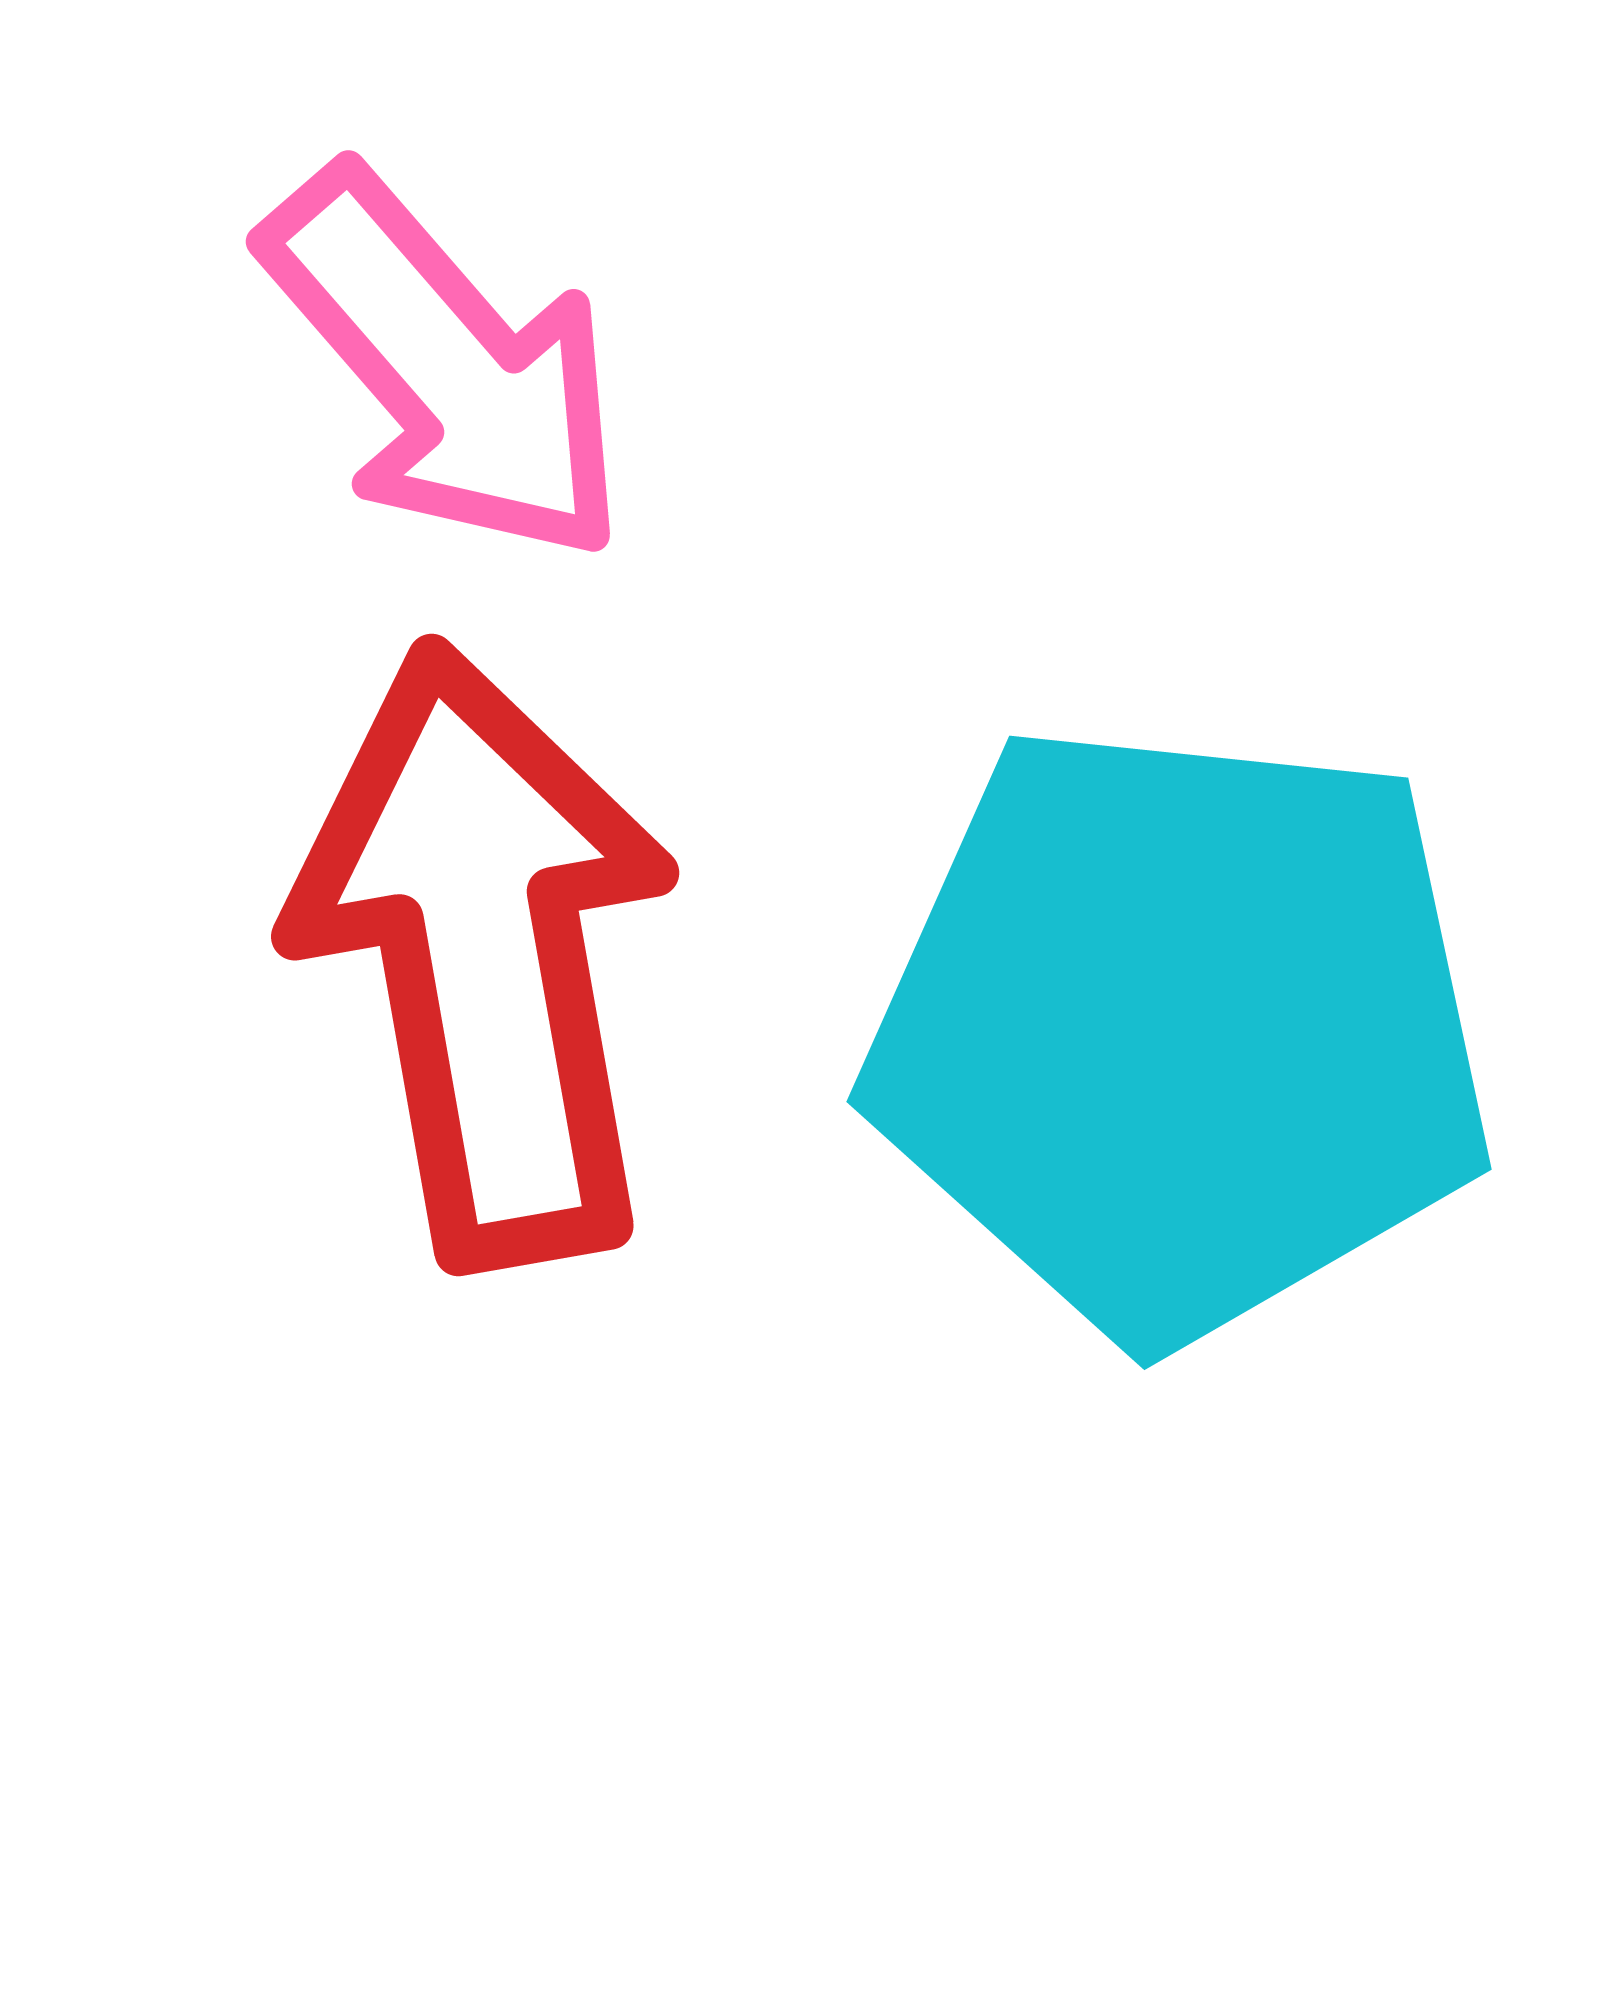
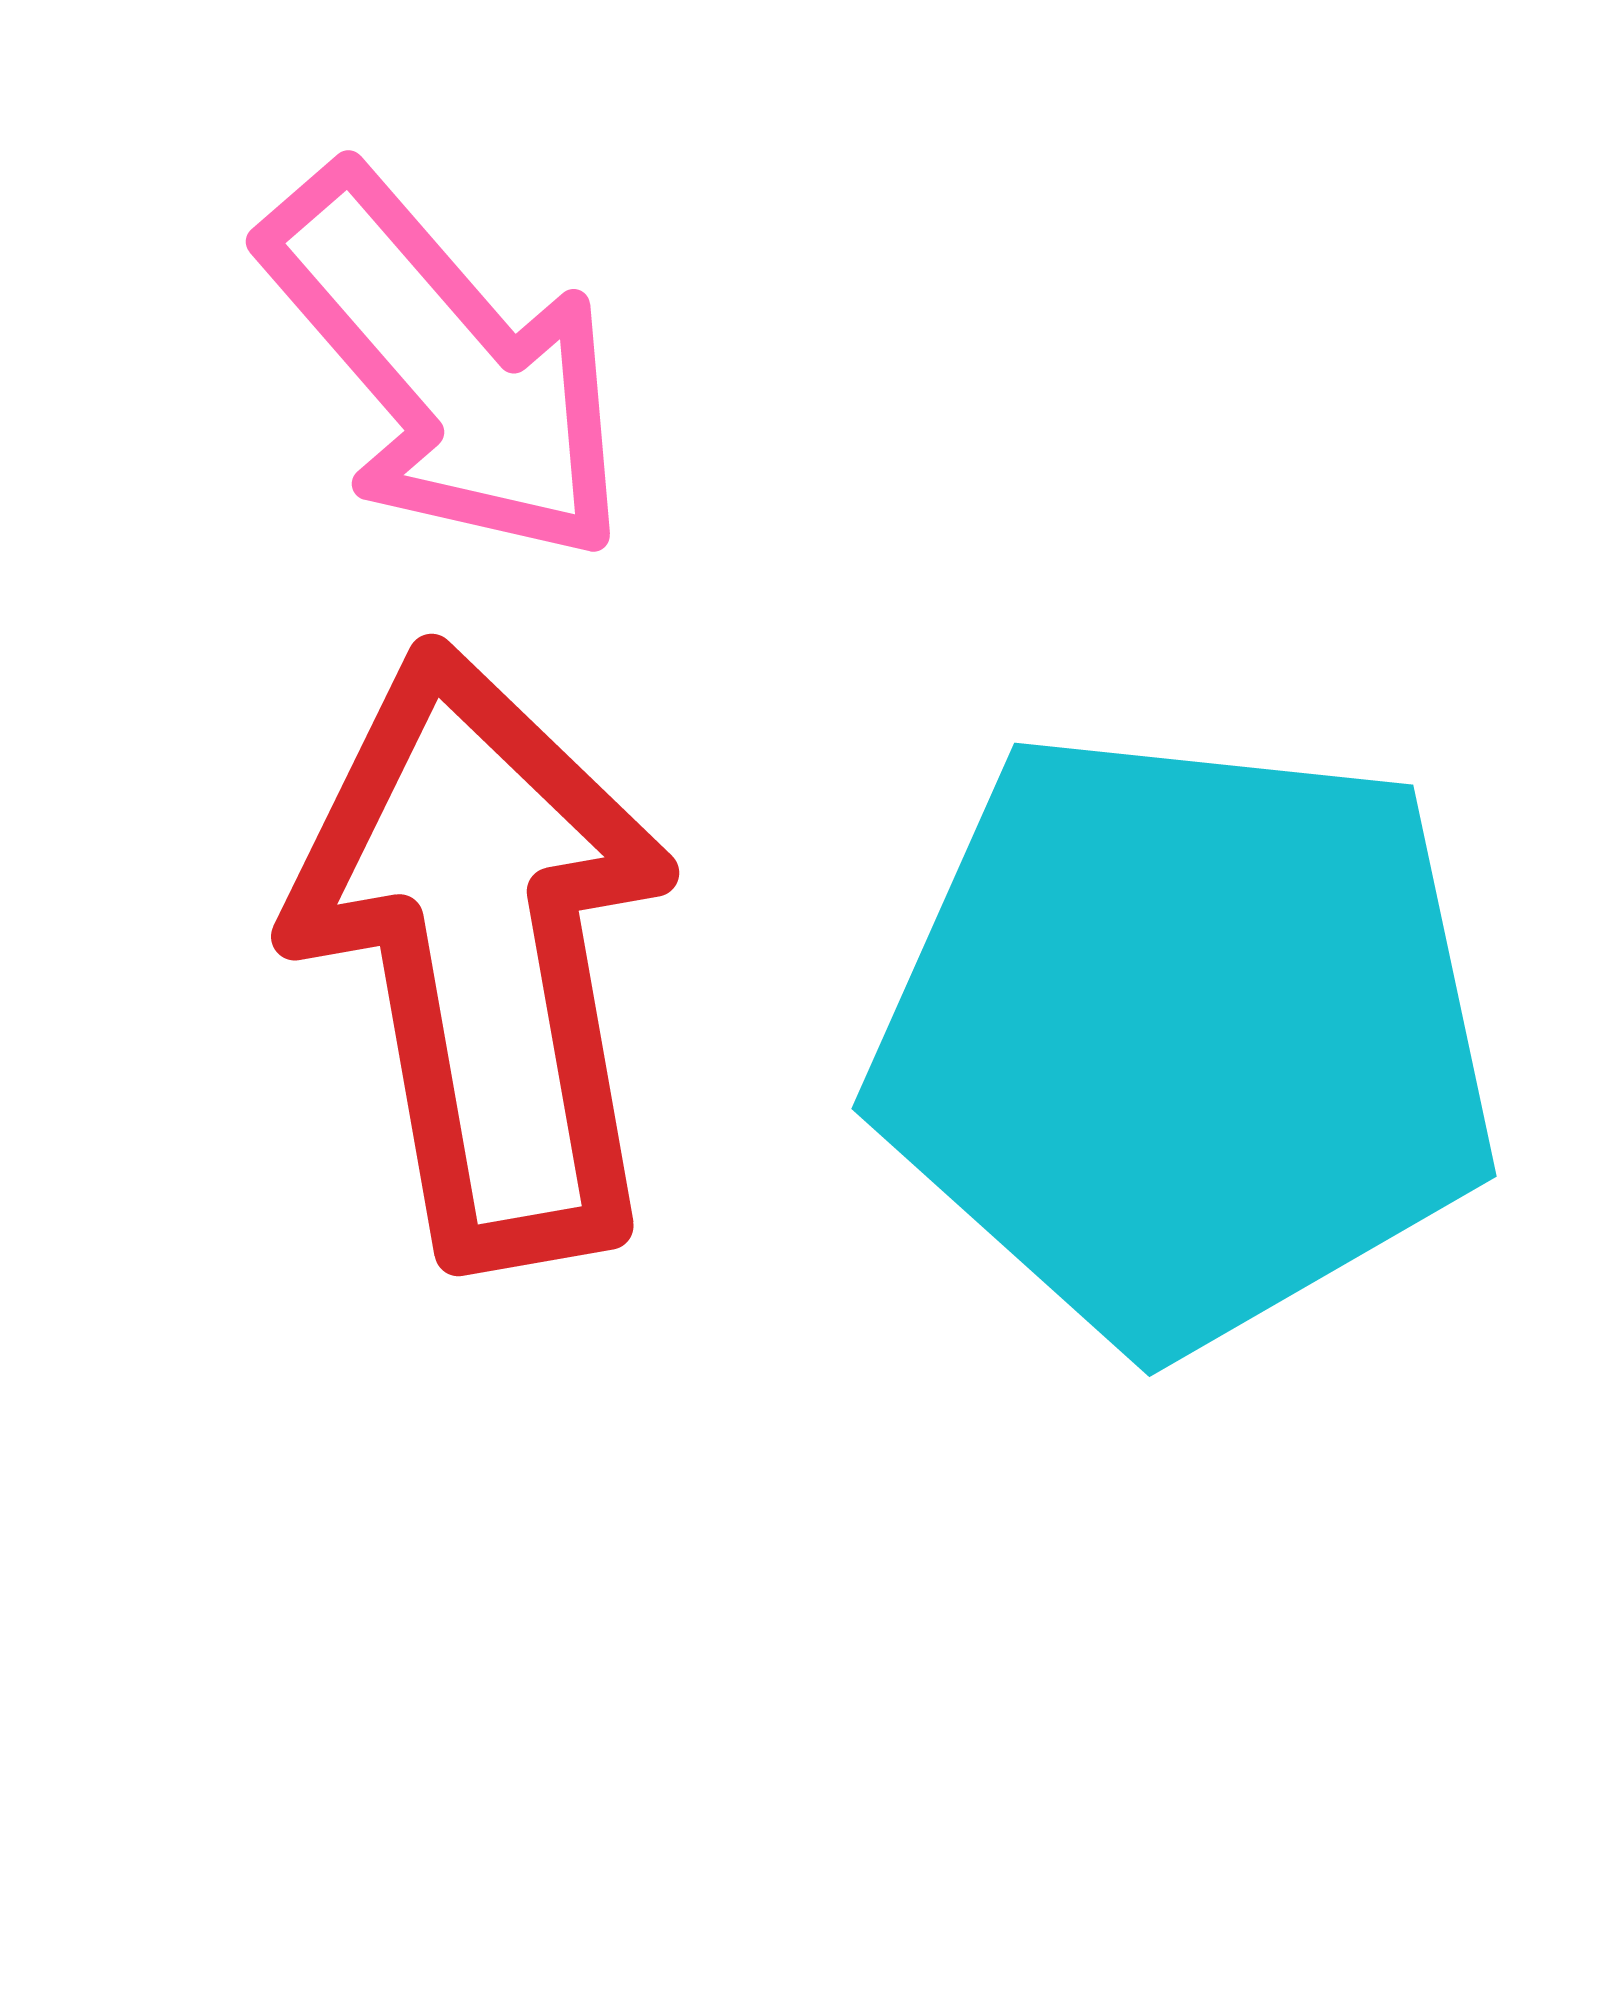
cyan pentagon: moved 5 px right, 7 px down
